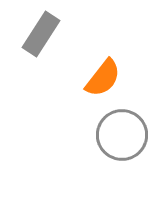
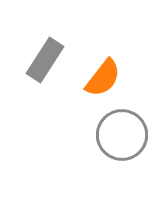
gray rectangle: moved 4 px right, 26 px down
